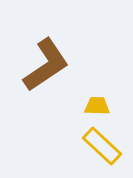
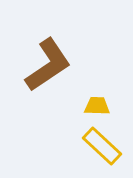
brown L-shape: moved 2 px right
